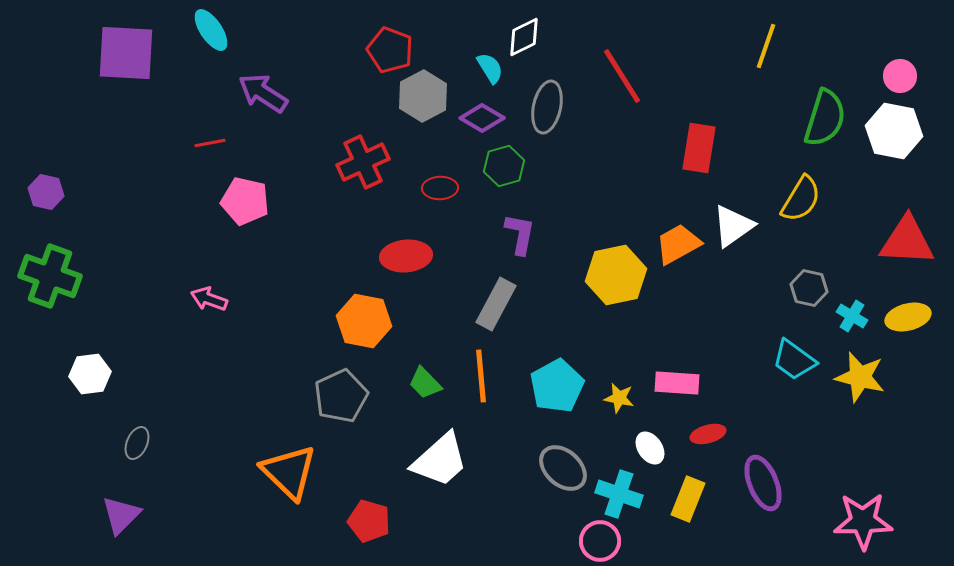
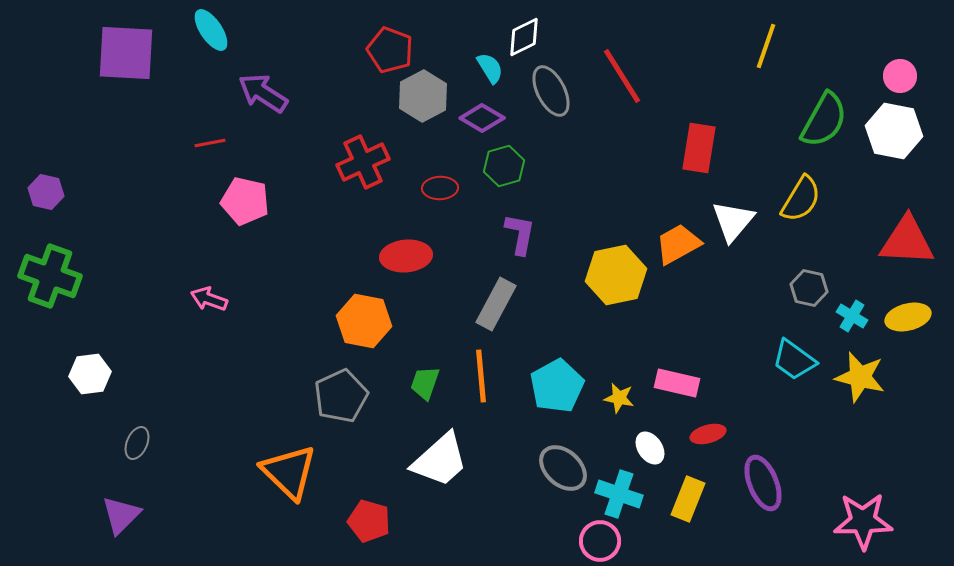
gray ellipse at (547, 107): moved 4 px right, 16 px up; rotated 39 degrees counterclockwise
green semicircle at (825, 118): moved 1 px left, 2 px down; rotated 12 degrees clockwise
white triangle at (733, 226): moved 5 px up; rotated 15 degrees counterclockwise
green trapezoid at (425, 383): rotated 63 degrees clockwise
pink rectangle at (677, 383): rotated 9 degrees clockwise
